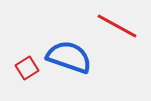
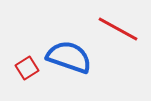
red line: moved 1 px right, 3 px down
